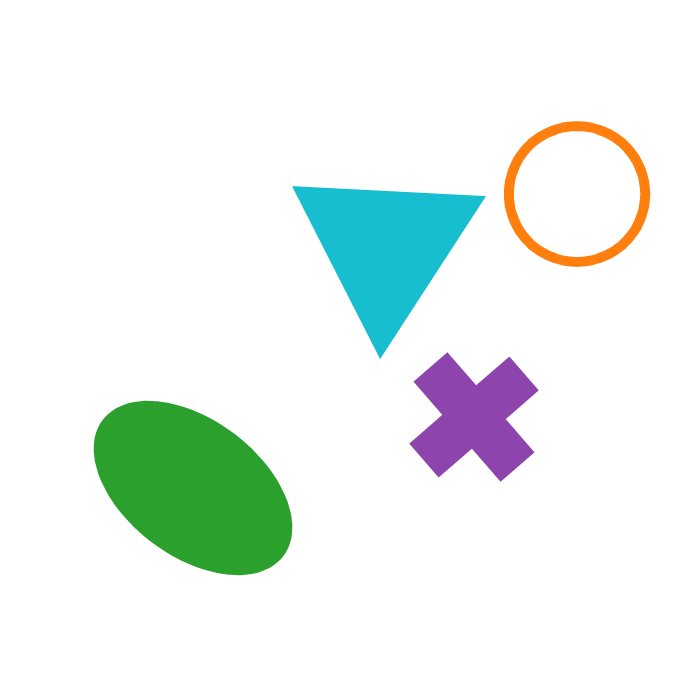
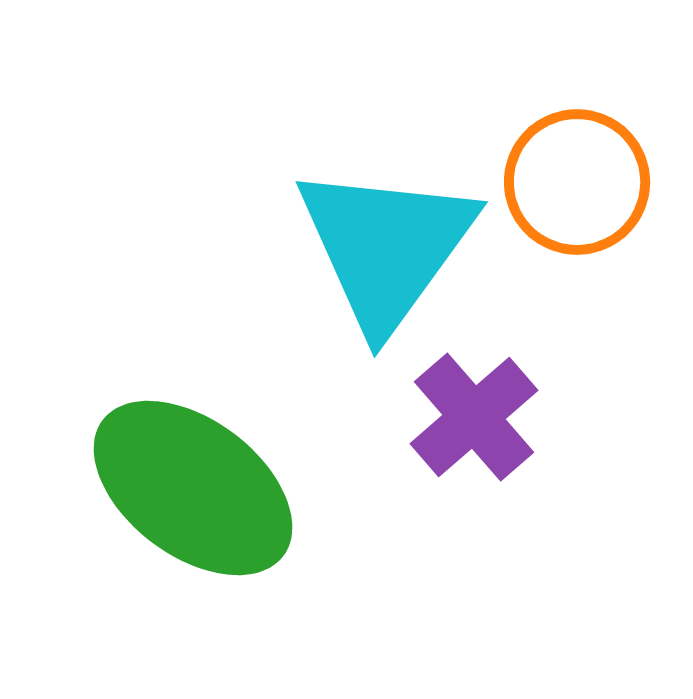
orange circle: moved 12 px up
cyan triangle: rotated 3 degrees clockwise
